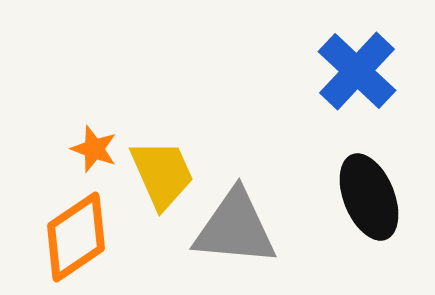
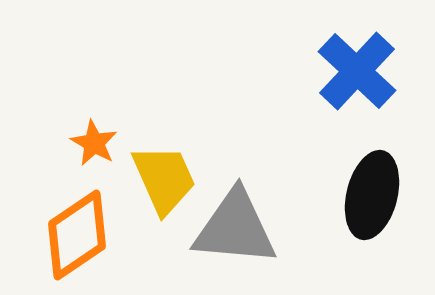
orange star: moved 6 px up; rotated 9 degrees clockwise
yellow trapezoid: moved 2 px right, 5 px down
black ellipse: moved 3 px right, 2 px up; rotated 36 degrees clockwise
orange diamond: moved 1 px right, 2 px up
